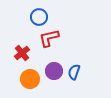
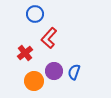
blue circle: moved 4 px left, 3 px up
red L-shape: rotated 35 degrees counterclockwise
red cross: moved 3 px right
orange circle: moved 4 px right, 2 px down
